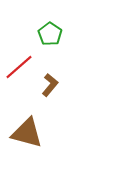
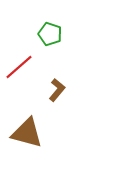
green pentagon: rotated 15 degrees counterclockwise
brown L-shape: moved 7 px right, 5 px down
